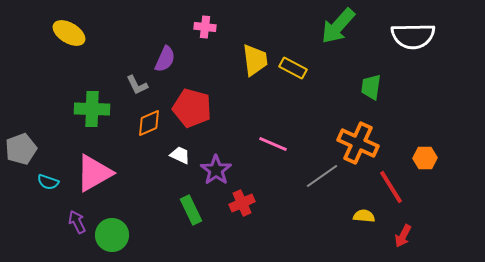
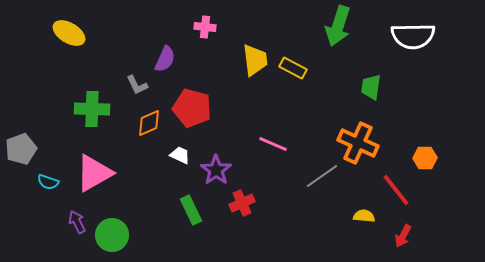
green arrow: rotated 24 degrees counterclockwise
red line: moved 5 px right, 3 px down; rotated 6 degrees counterclockwise
